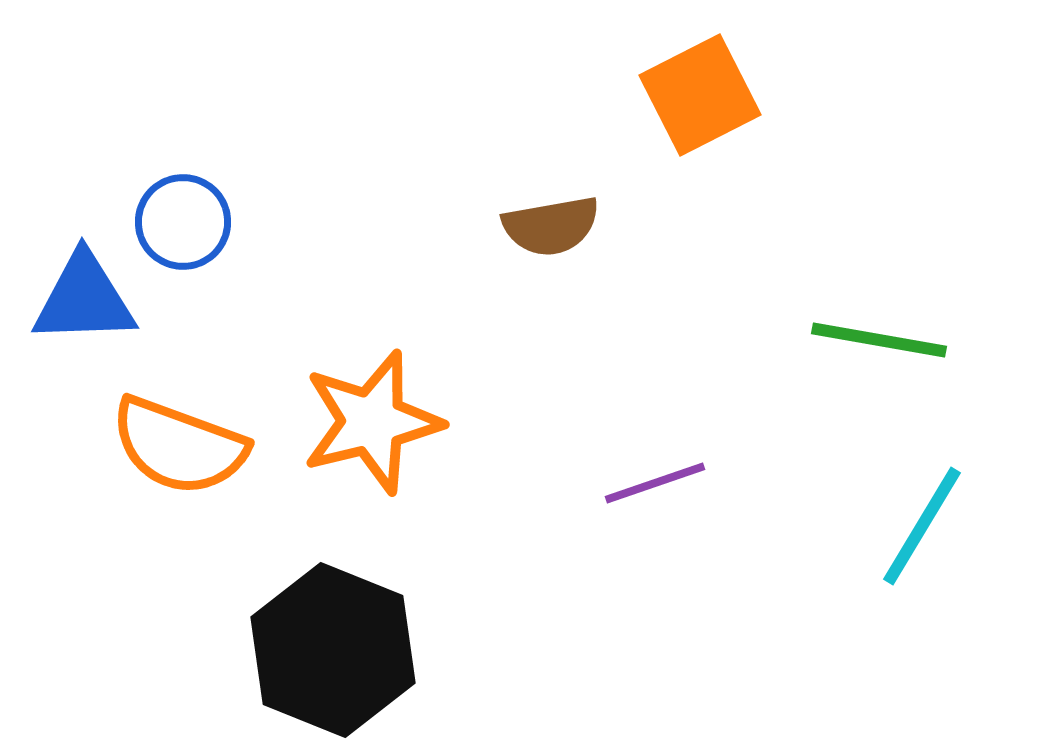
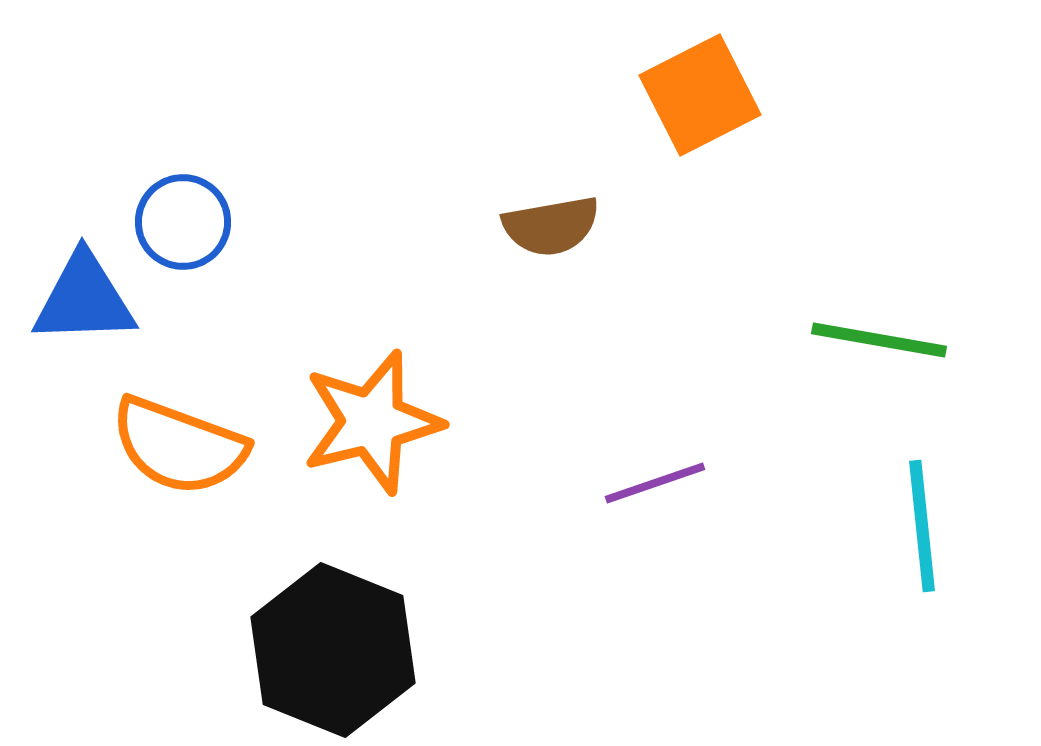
cyan line: rotated 37 degrees counterclockwise
